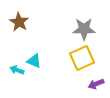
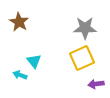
gray star: moved 1 px right, 1 px up
cyan triangle: rotated 28 degrees clockwise
cyan arrow: moved 3 px right, 5 px down
purple arrow: rotated 14 degrees clockwise
